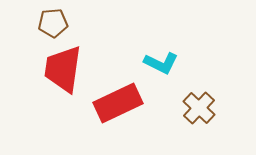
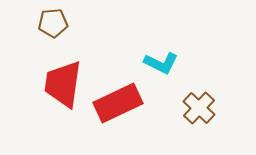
red trapezoid: moved 15 px down
